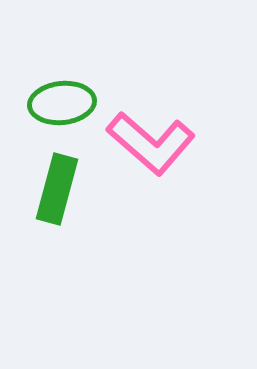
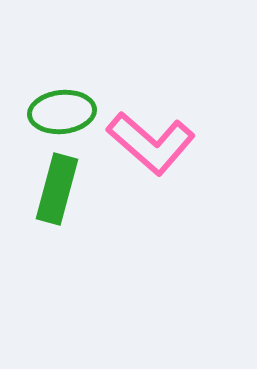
green ellipse: moved 9 px down
